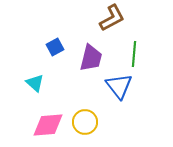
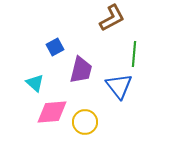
purple trapezoid: moved 10 px left, 12 px down
pink diamond: moved 4 px right, 13 px up
